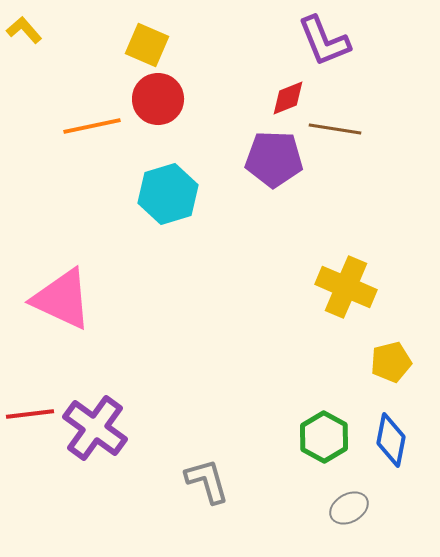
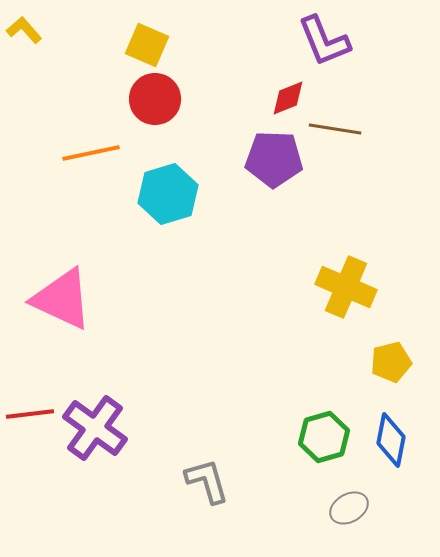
red circle: moved 3 px left
orange line: moved 1 px left, 27 px down
green hexagon: rotated 15 degrees clockwise
